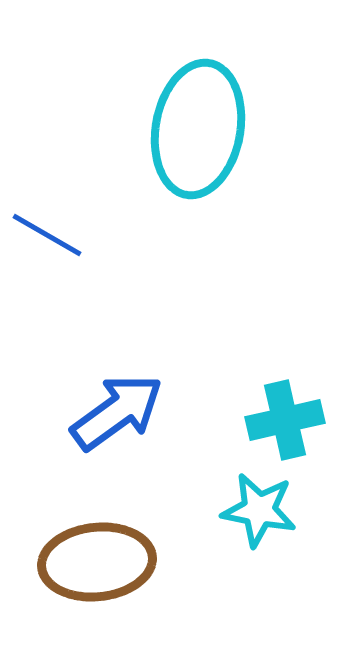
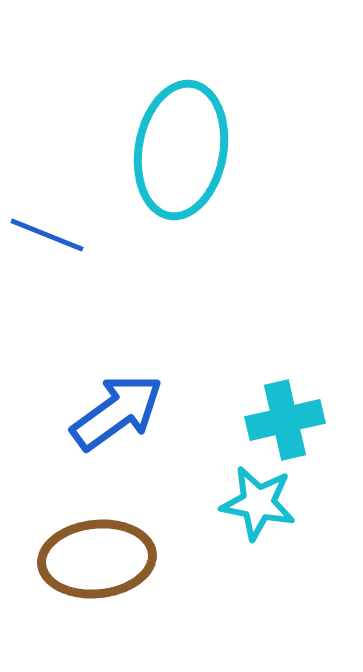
cyan ellipse: moved 17 px left, 21 px down
blue line: rotated 8 degrees counterclockwise
cyan star: moved 1 px left, 7 px up
brown ellipse: moved 3 px up
